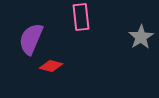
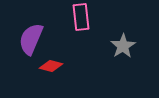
gray star: moved 18 px left, 9 px down
